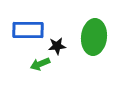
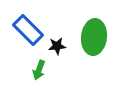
blue rectangle: rotated 44 degrees clockwise
green arrow: moved 1 px left, 6 px down; rotated 48 degrees counterclockwise
